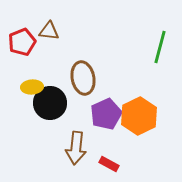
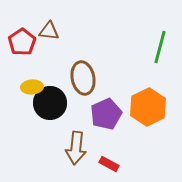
red pentagon: rotated 12 degrees counterclockwise
orange hexagon: moved 9 px right, 9 px up
